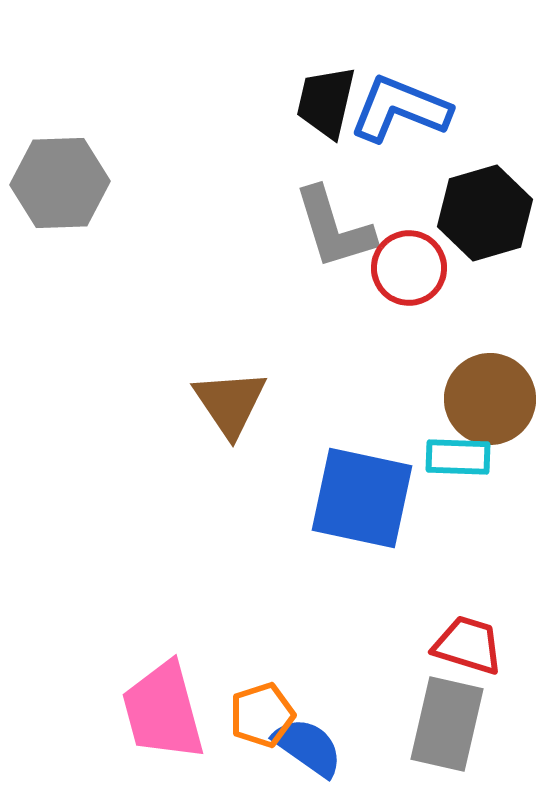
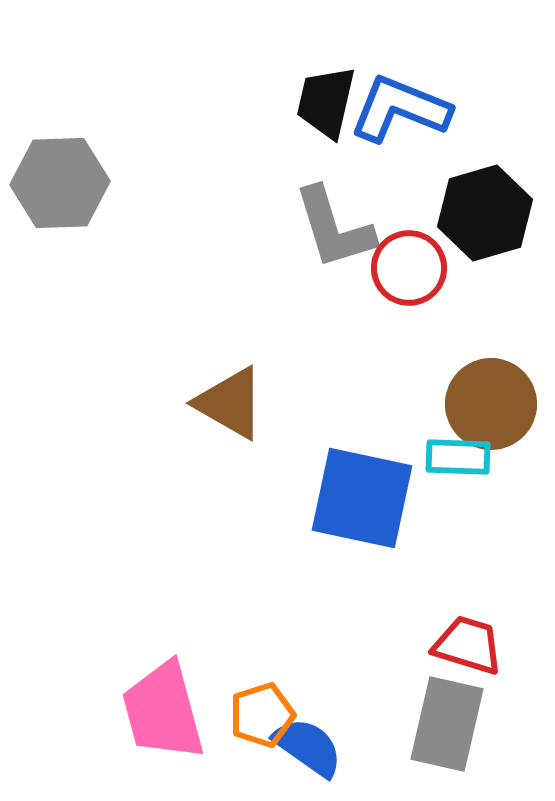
brown circle: moved 1 px right, 5 px down
brown triangle: rotated 26 degrees counterclockwise
